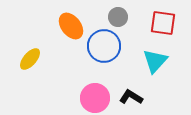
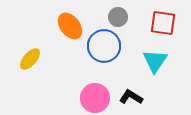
orange ellipse: moved 1 px left
cyan triangle: rotated 8 degrees counterclockwise
